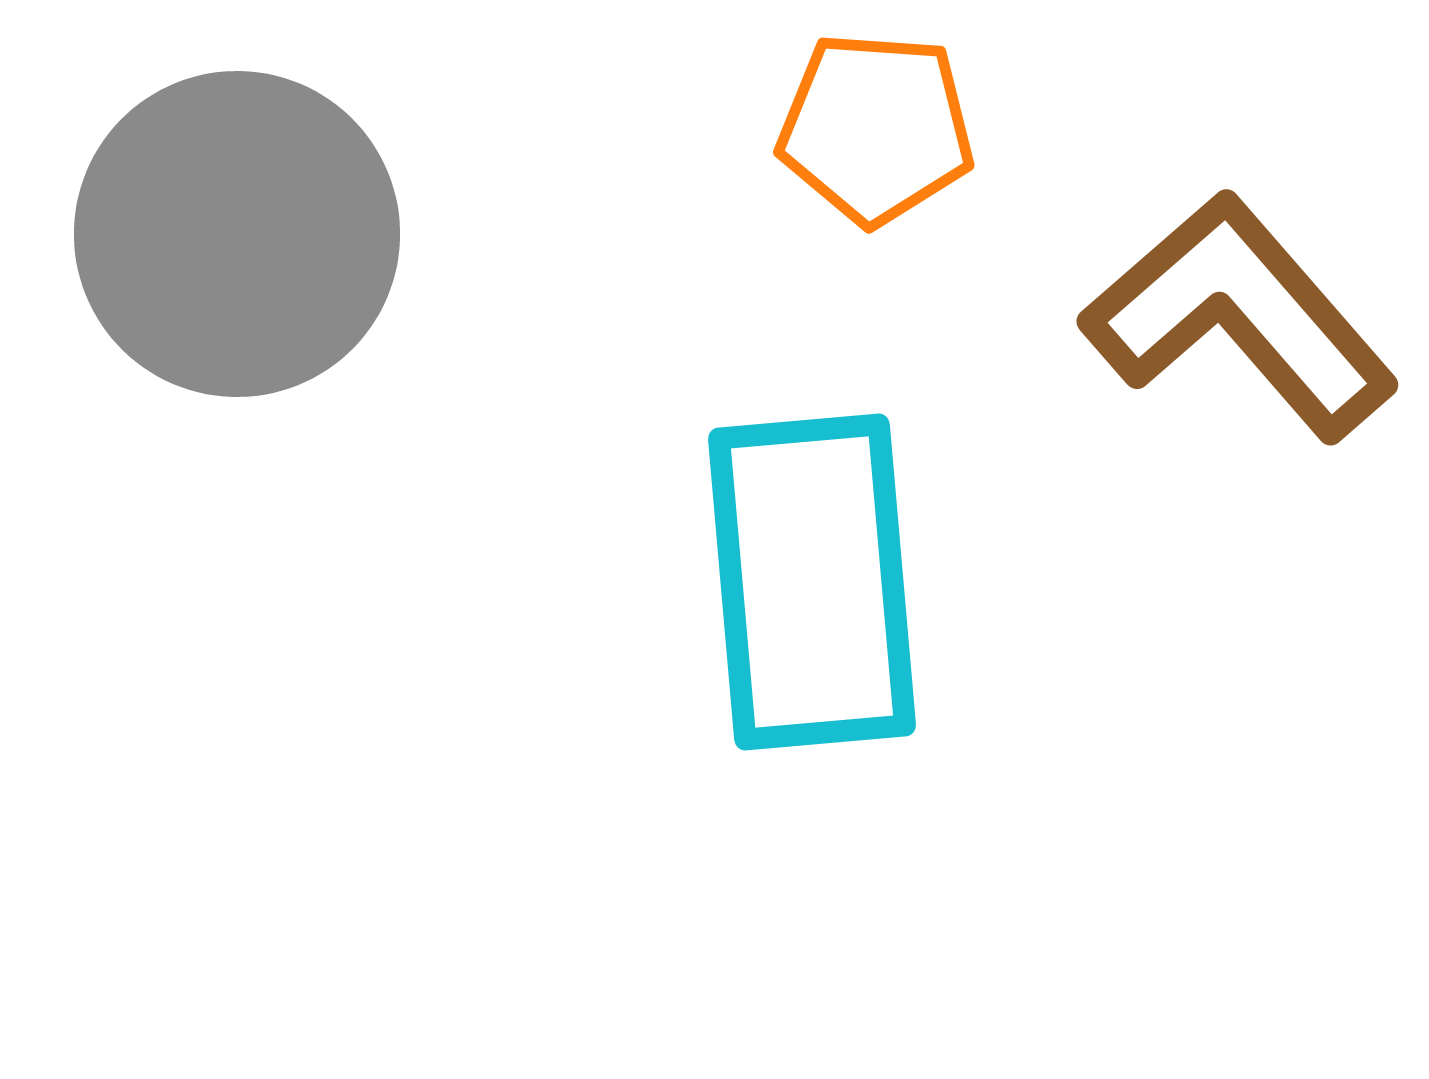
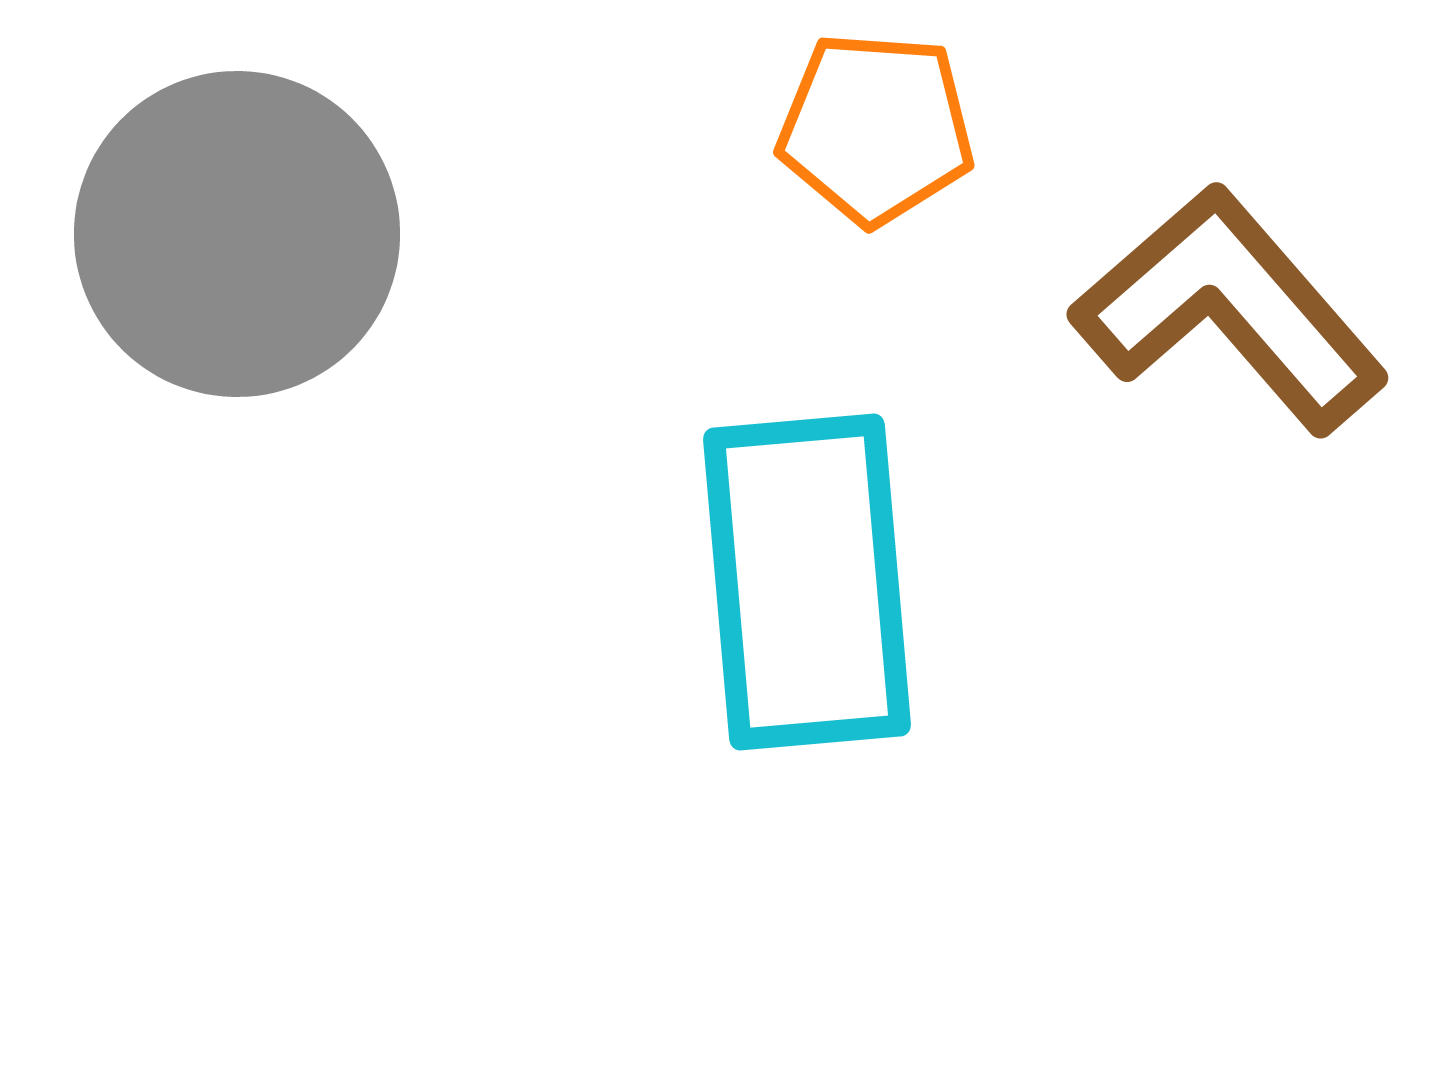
brown L-shape: moved 10 px left, 7 px up
cyan rectangle: moved 5 px left
